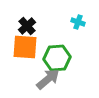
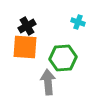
black cross: rotated 12 degrees clockwise
green hexagon: moved 6 px right
gray arrow: moved 3 px down; rotated 55 degrees counterclockwise
